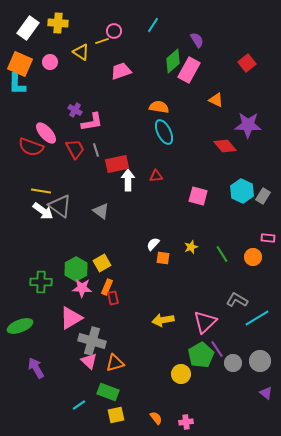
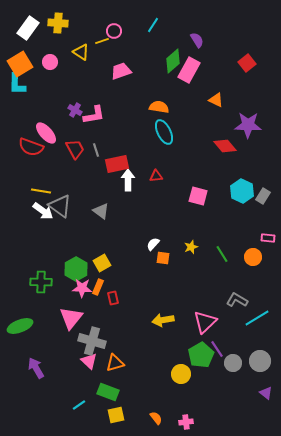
orange square at (20, 64): rotated 35 degrees clockwise
pink L-shape at (92, 122): moved 2 px right, 7 px up
orange rectangle at (107, 287): moved 9 px left
pink triangle at (71, 318): rotated 20 degrees counterclockwise
